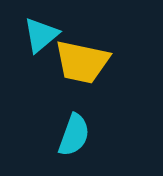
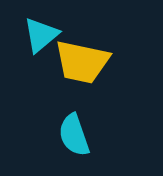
cyan semicircle: rotated 141 degrees clockwise
